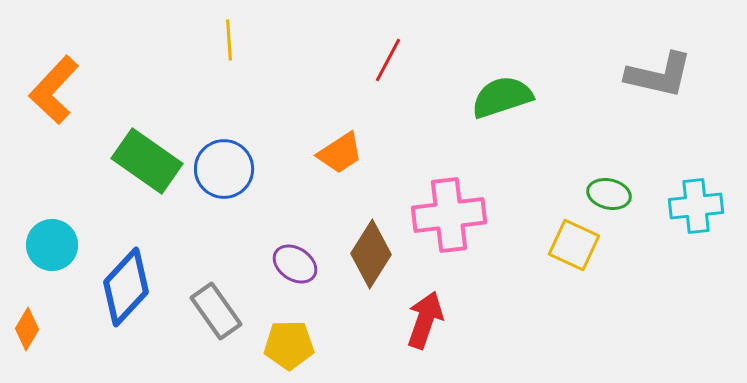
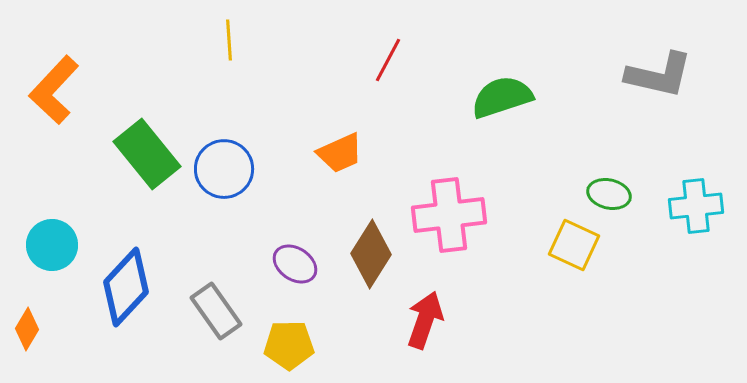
orange trapezoid: rotated 9 degrees clockwise
green rectangle: moved 7 px up; rotated 16 degrees clockwise
